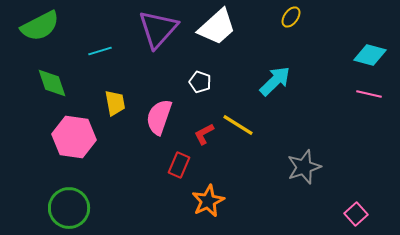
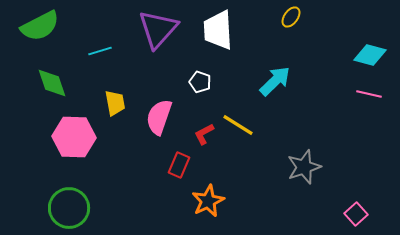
white trapezoid: moved 1 px right, 3 px down; rotated 129 degrees clockwise
pink hexagon: rotated 6 degrees counterclockwise
